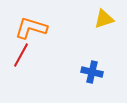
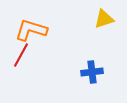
orange L-shape: moved 2 px down
blue cross: rotated 20 degrees counterclockwise
